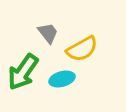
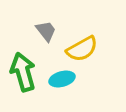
gray trapezoid: moved 2 px left, 2 px up
green arrow: rotated 129 degrees clockwise
